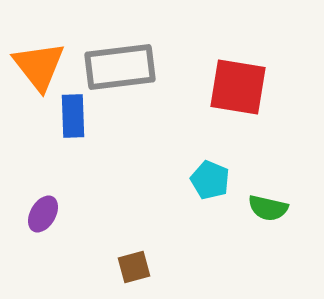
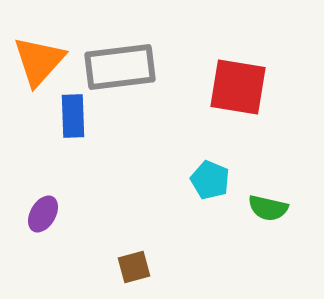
orange triangle: moved 5 px up; rotated 20 degrees clockwise
